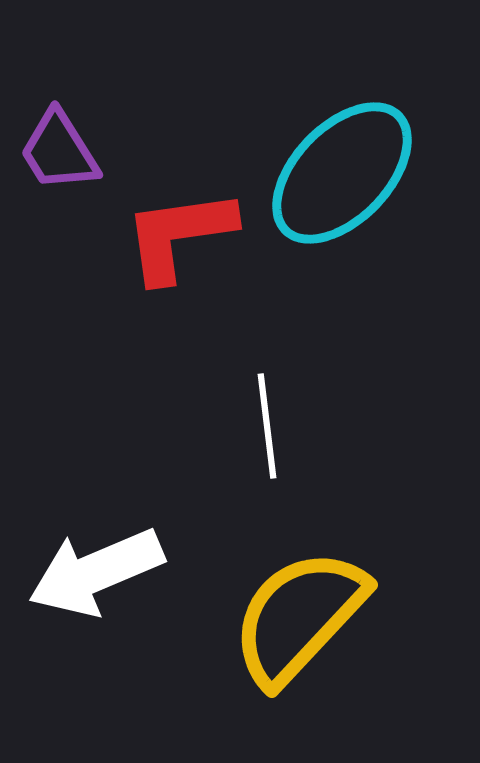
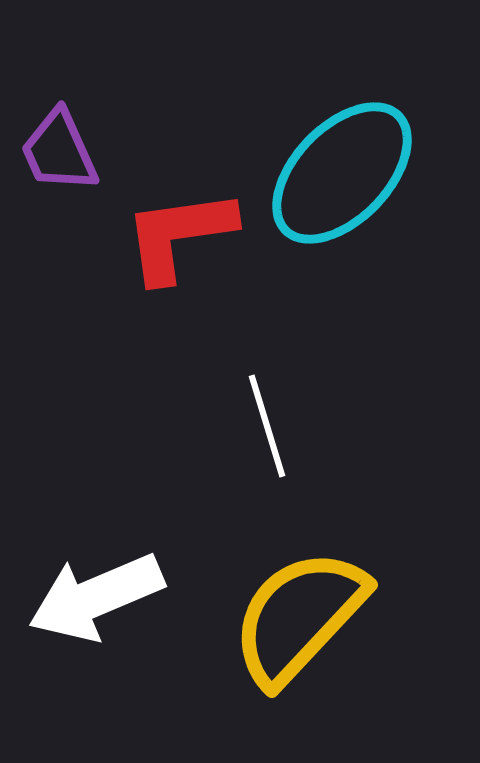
purple trapezoid: rotated 8 degrees clockwise
white line: rotated 10 degrees counterclockwise
white arrow: moved 25 px down
